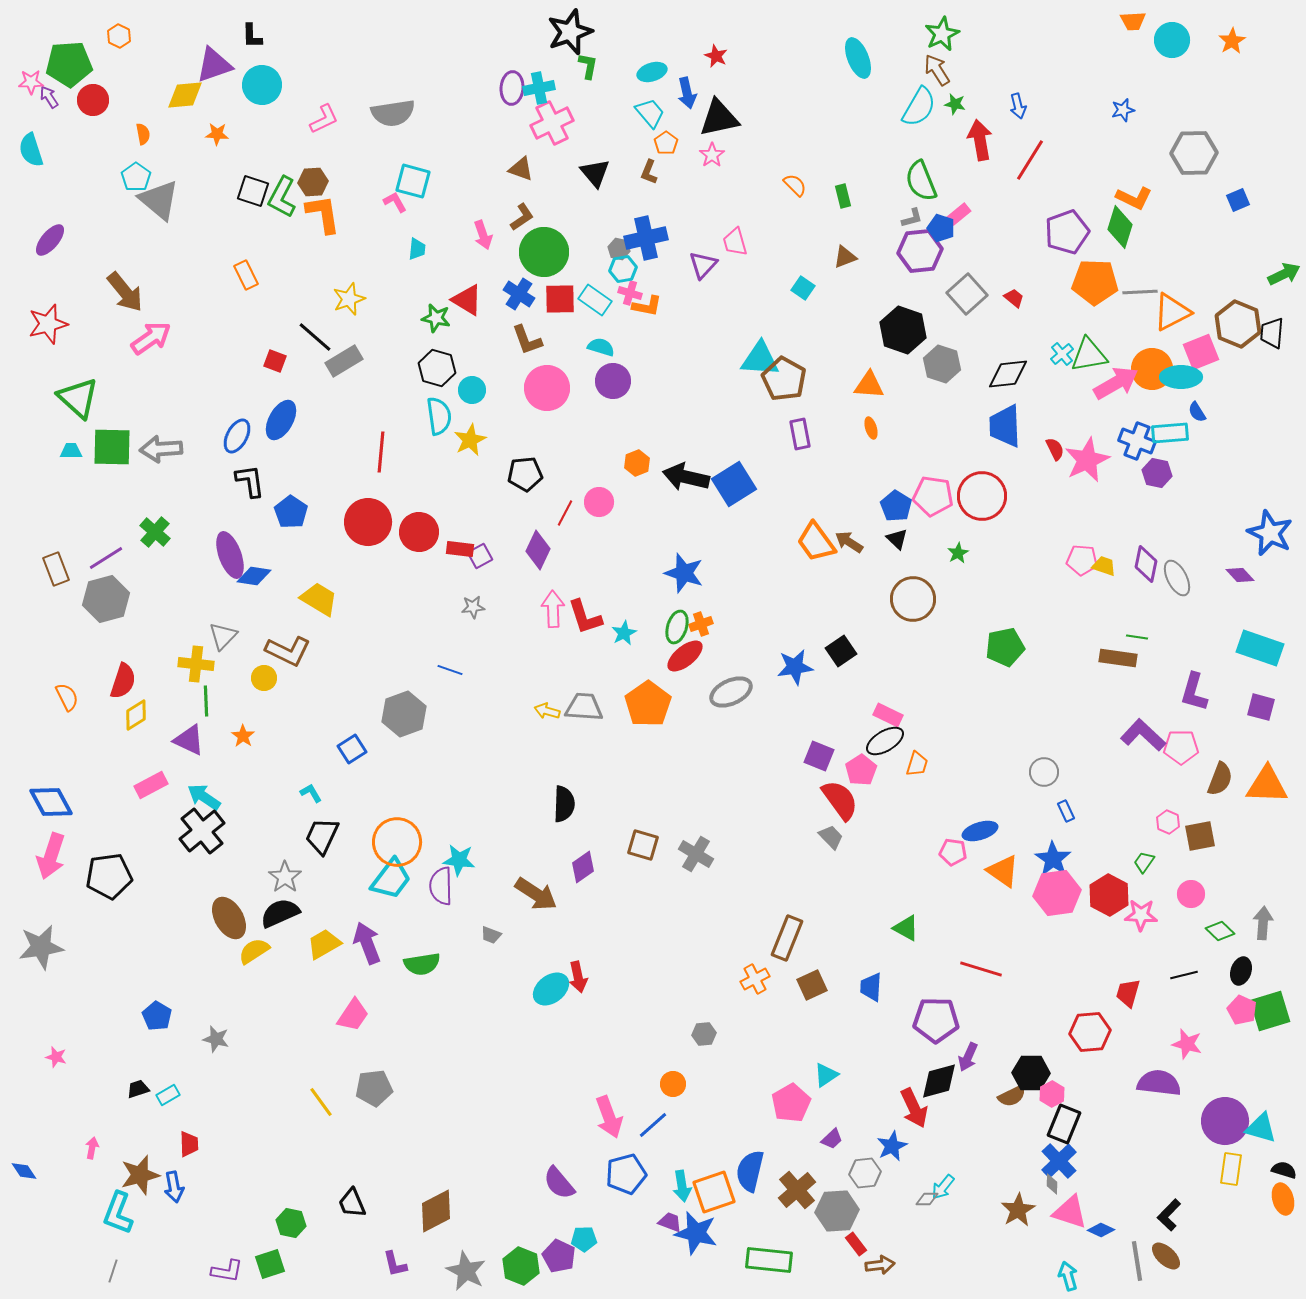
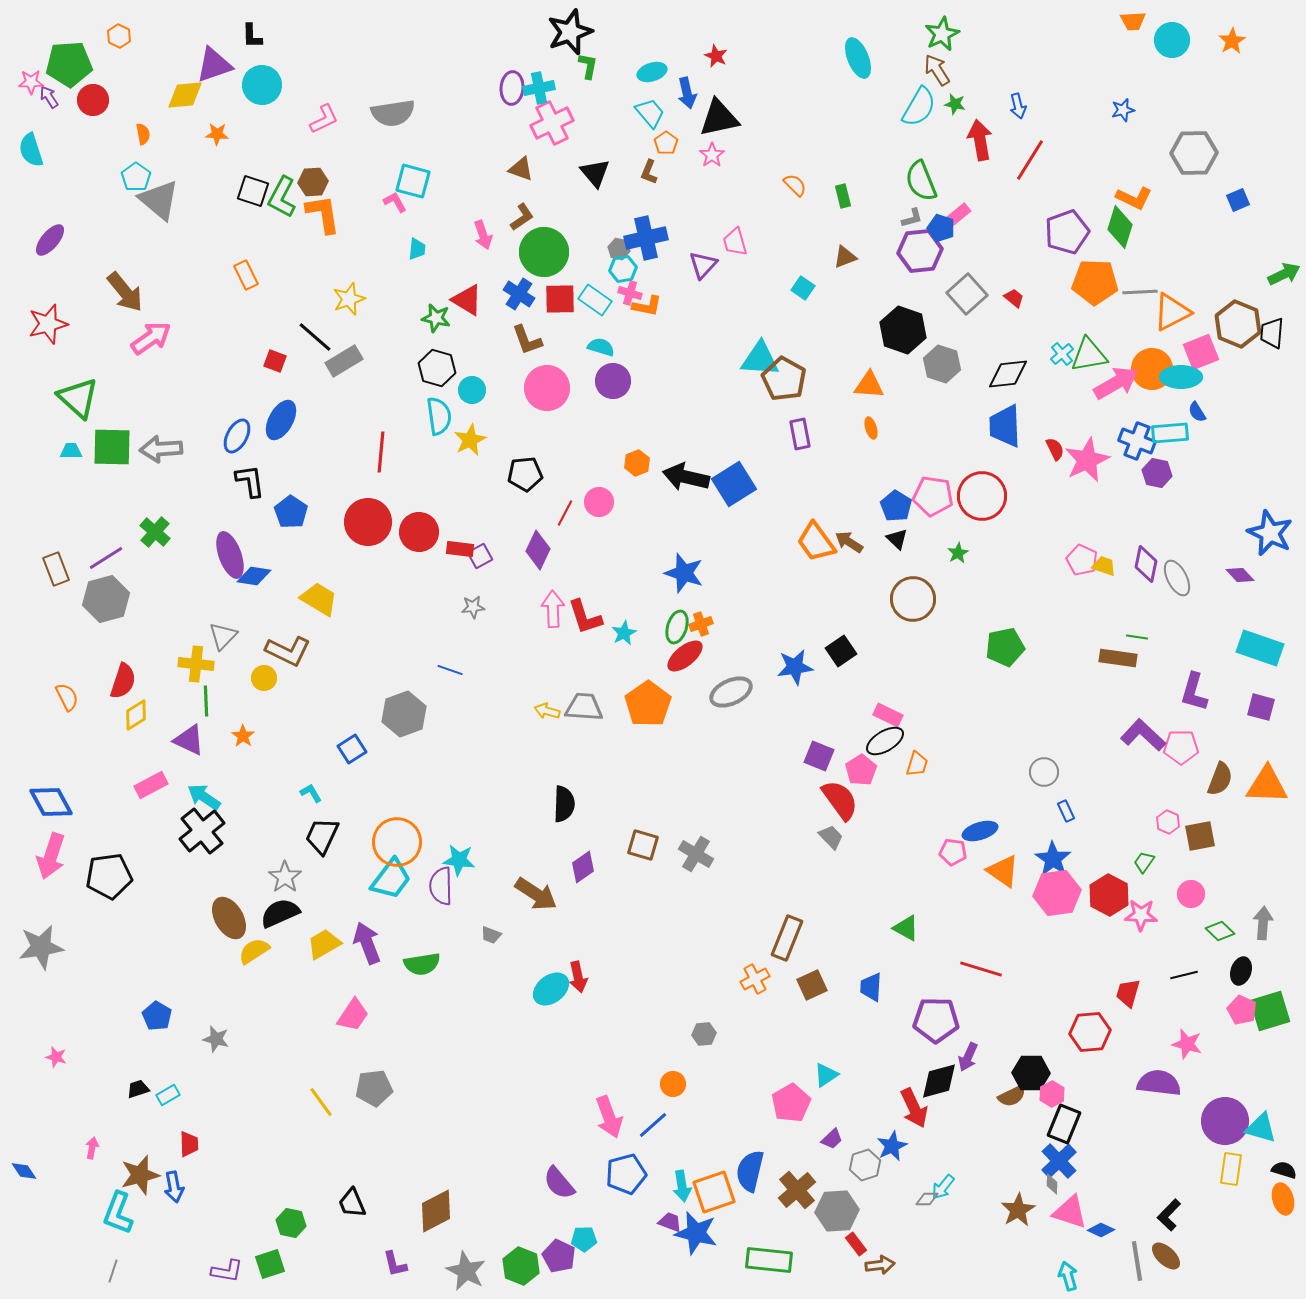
pink pentagon at (1082, 560): rotated 20 degrees clockwise
gray hexagon at (865, 1173): moved 8 px up; rotated 12 degrees counterclockwise
